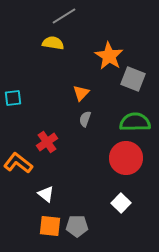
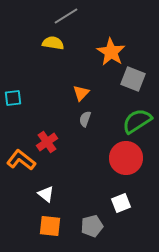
gray line: moved 2 px right
orange star: moved 2 px right, 4 px up
green semicircle: moved 2 px right, 1 px up; rotated 32 degrees counterclockwise
orange L-shape: moved 3 px right, 3 px up
white square: rotated 24 degrees clockwise
gray pentagon: moved 15 px right; rotated 15 degrees counterclockwise
